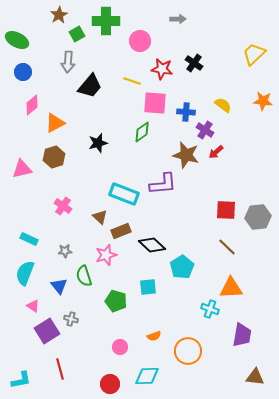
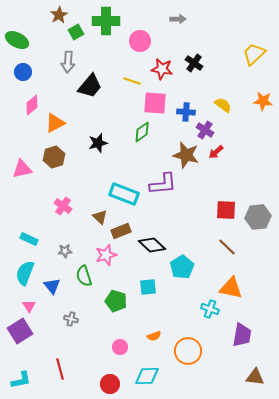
green square at (77, 34): moved 1 px left, 2 px up
blue triangle at (59, 286): moved 7 px left
orange triangle at (231, 288): rotated 15 degrees clockwise
pink triangle at (33, 306): moved 4 px left; rotated 24 degrees clockwise
purple square at (47, 331): moved 27 px left
